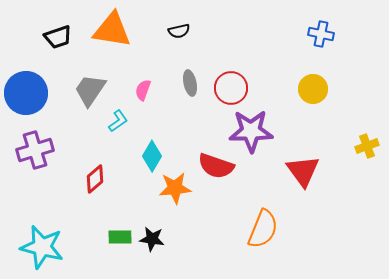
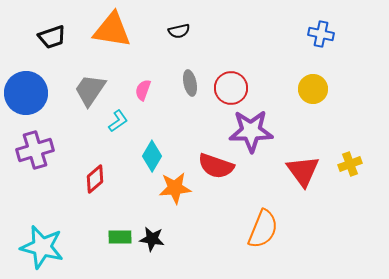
black trapezoid: moved 6 px left
yellow cross: moved 17 px left, 18 px down
